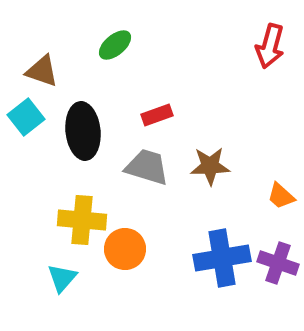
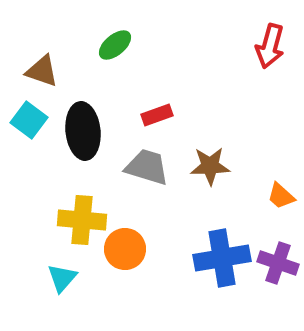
cyan square: moved 3 px right, 3 px down; rotated 15 degrees counterclockwise
